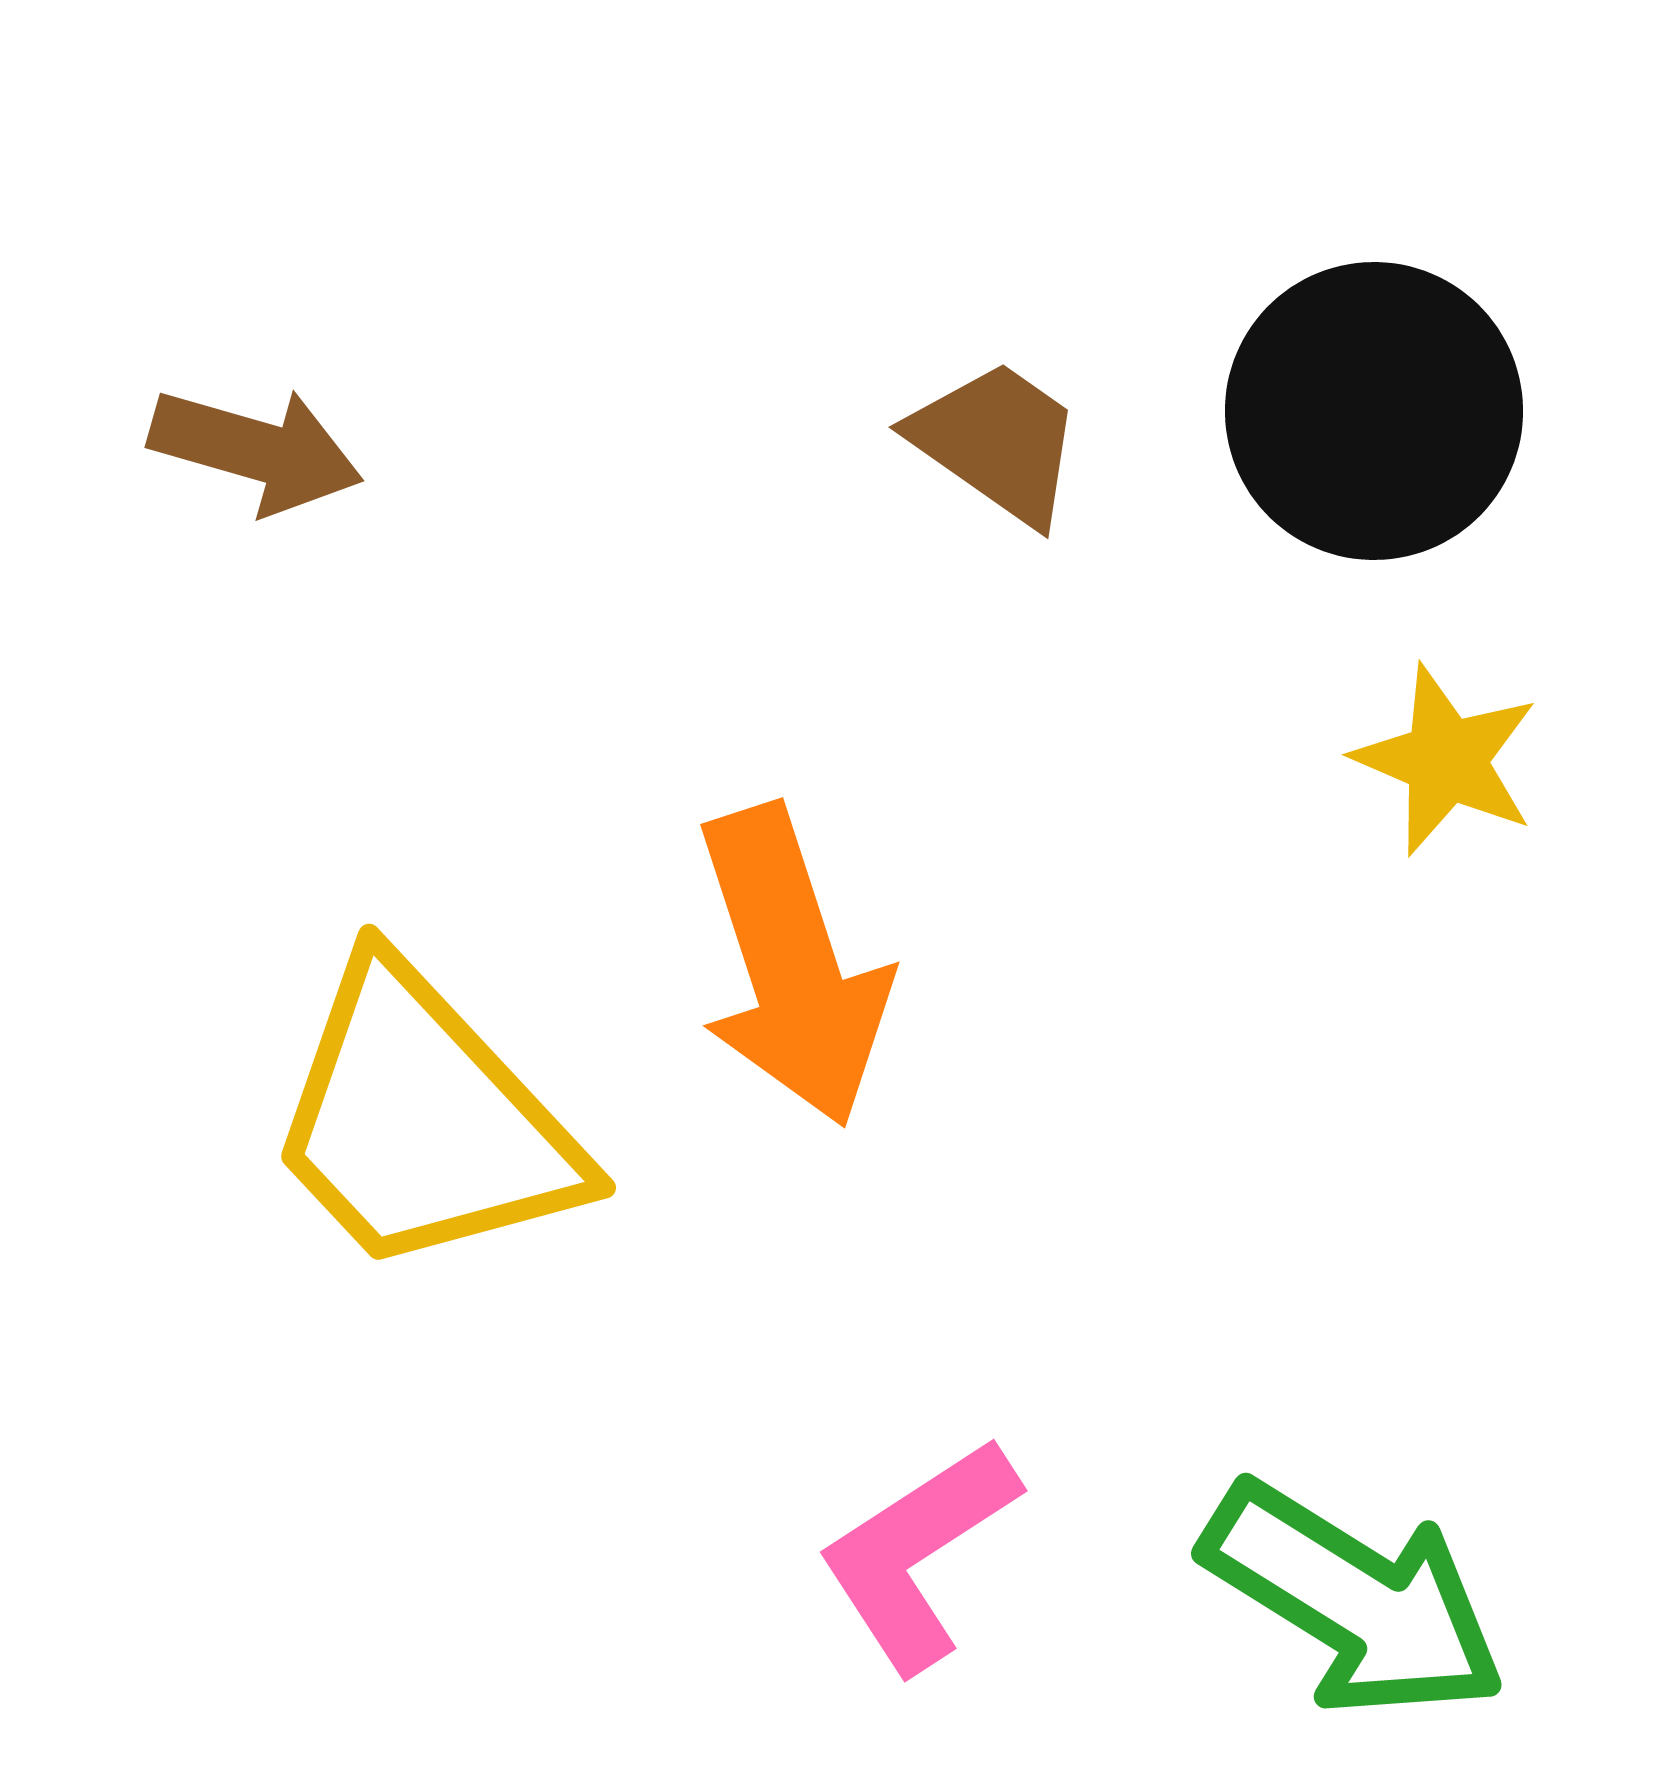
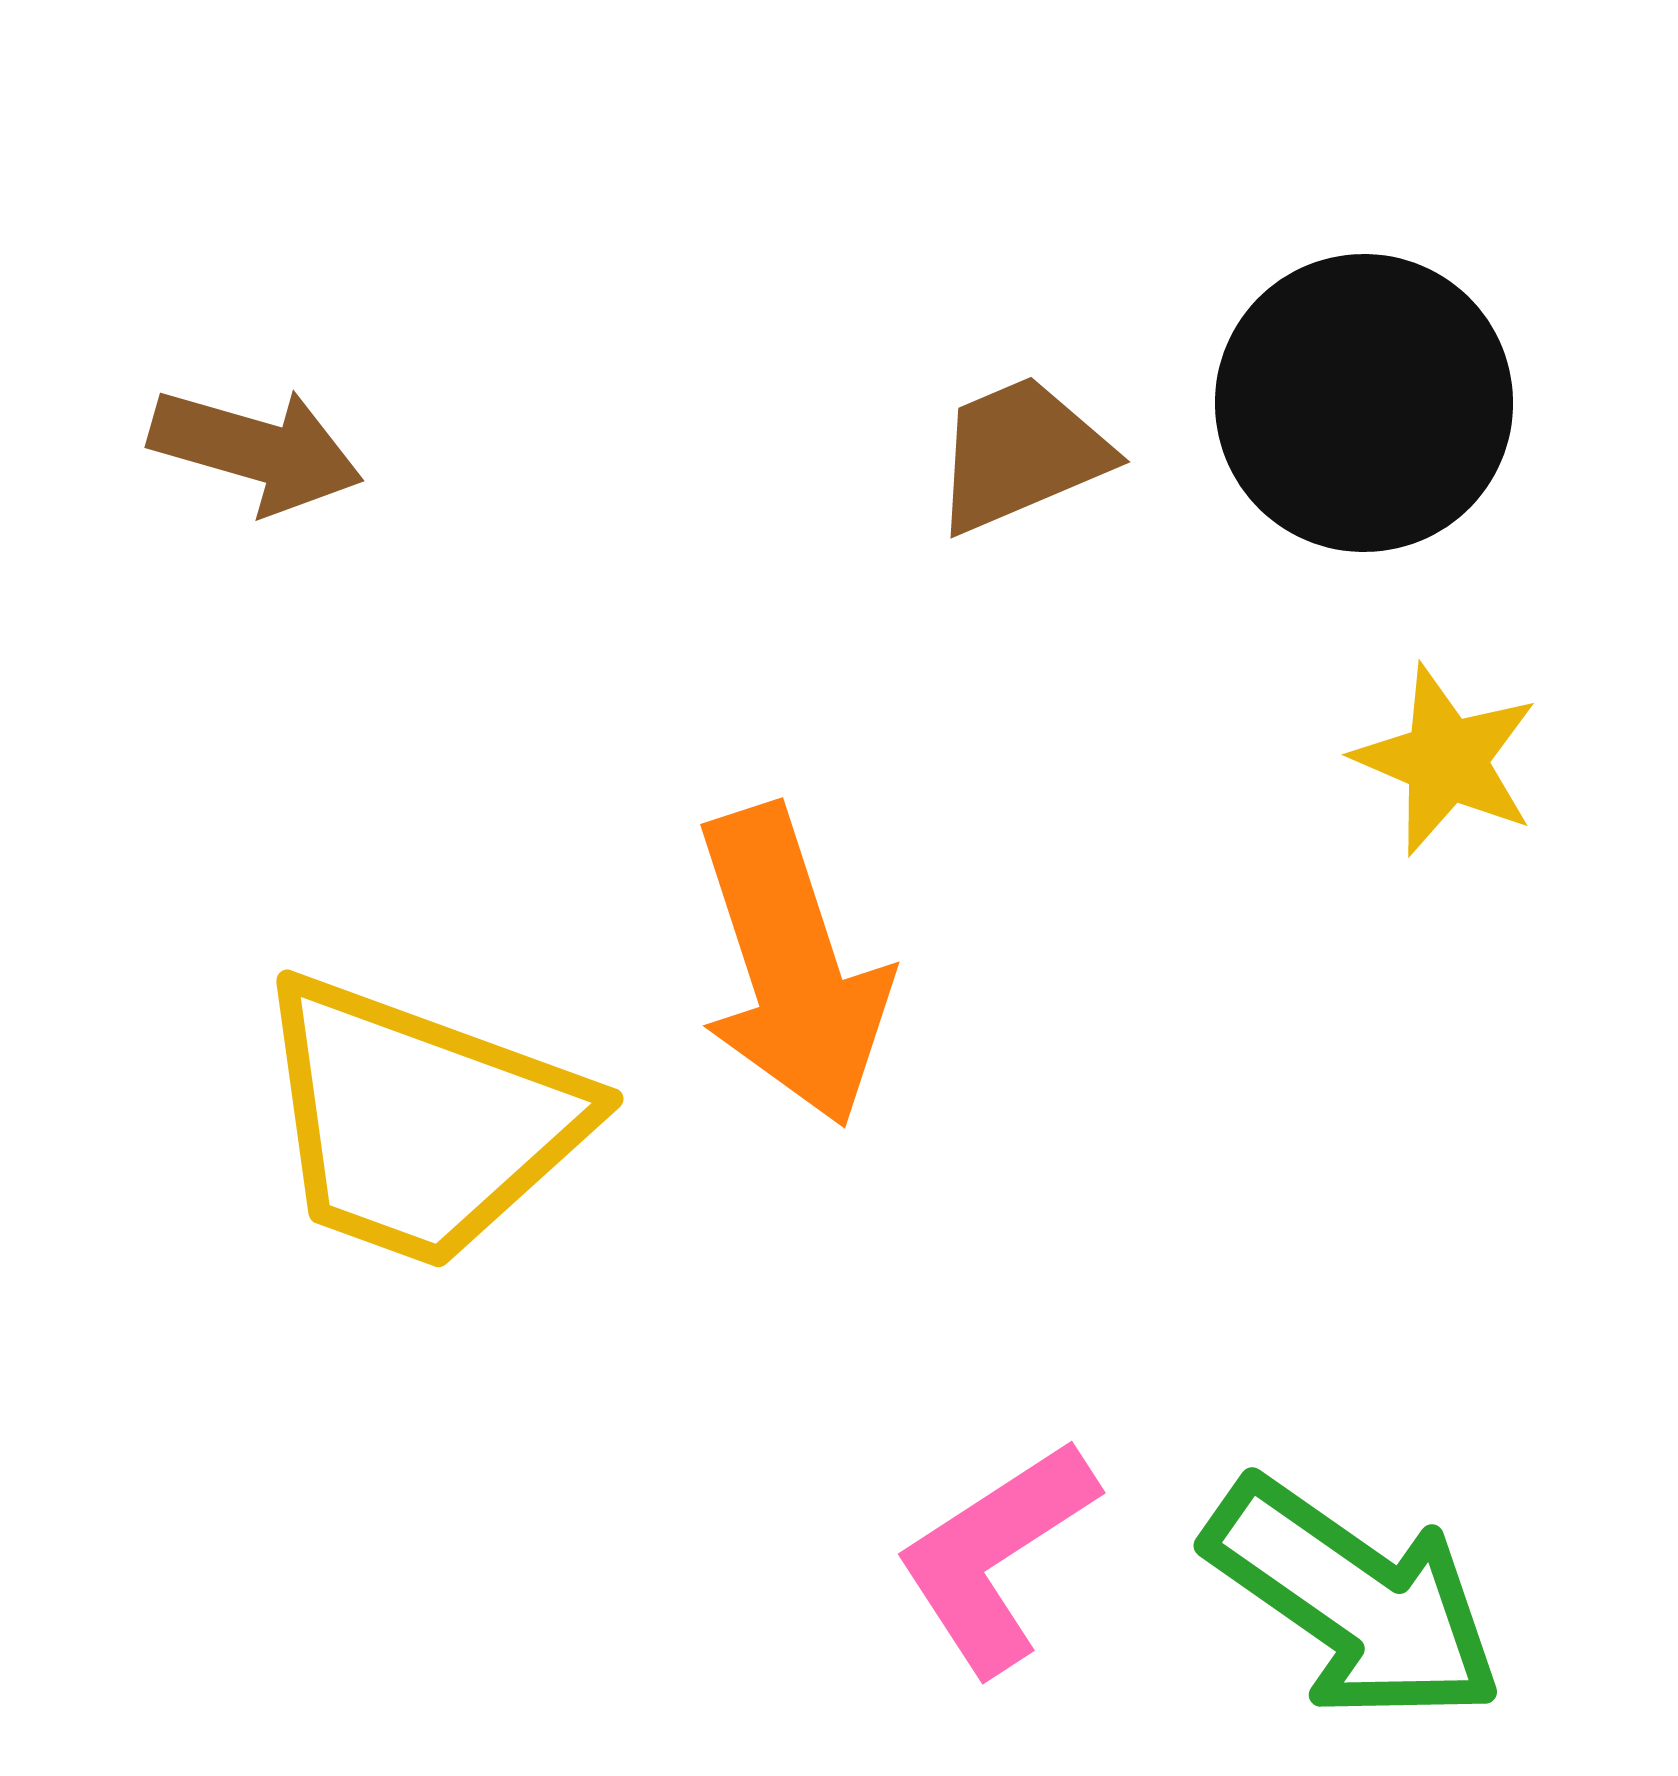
black circle: moved 10 px left, 8 px up
brown trapezoid: moved 24 px right, 12 px down; rotated 58 degrees counterclockwise
yellow trapezoid: moved 3 px left, 1 px down; rotated 27 degrees counterclockwise
pink L-shape: moved 78 px right, 2 px down
green arrow: rotated 3 degrees clockwise
